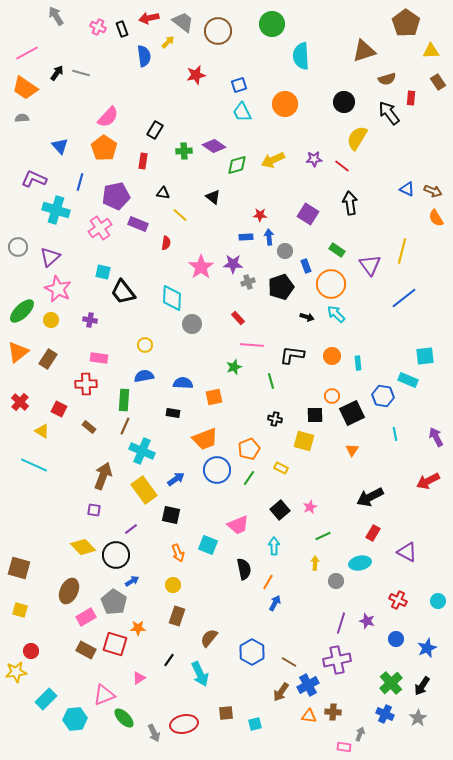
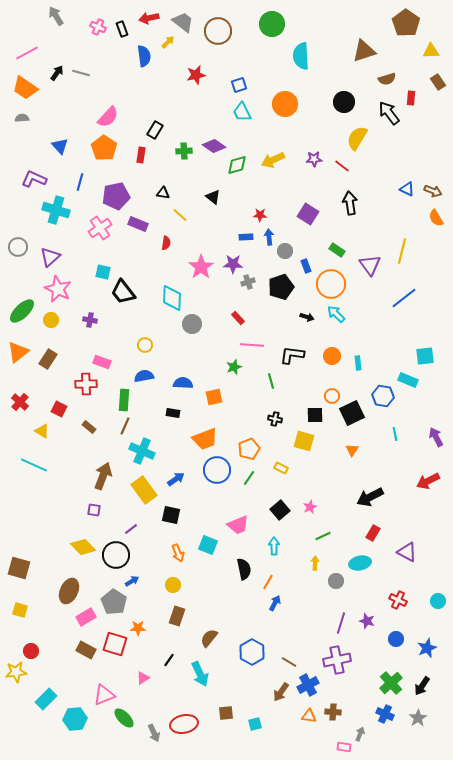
red rectangle at (143, 161): moved 2 px left, 6 px up
pink rectangle at (99, 358): moved 3 px right, 4 px down; rotated 12 degrees clockwise
pink triangle at (139, 678): moved 4 px right
